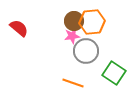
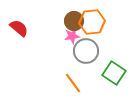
orange line: rotated 35 degrees clockwise
